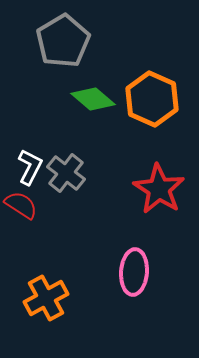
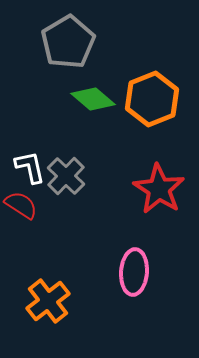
gray pentagon: moved 5 px right, 1 px down
orange hexagon: rotated 14 degrees clockwise
white L-shape: rotated 39 degrees counterclockwise
gray cross: moved 3 px down; rotated 6 degrees clockwise
orange cross: moved 2 px right, 3 px down; rotated 9 degrees counterclockwise
